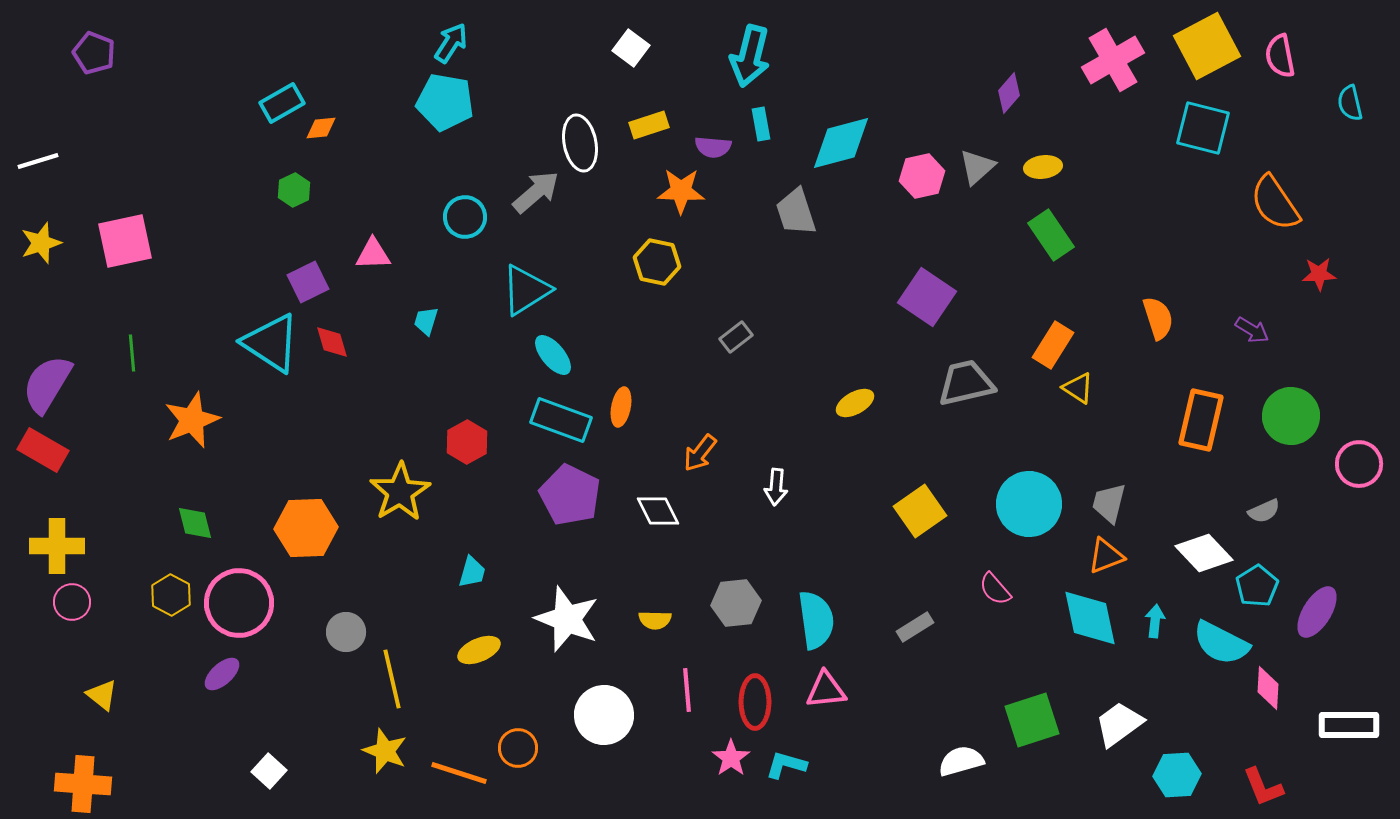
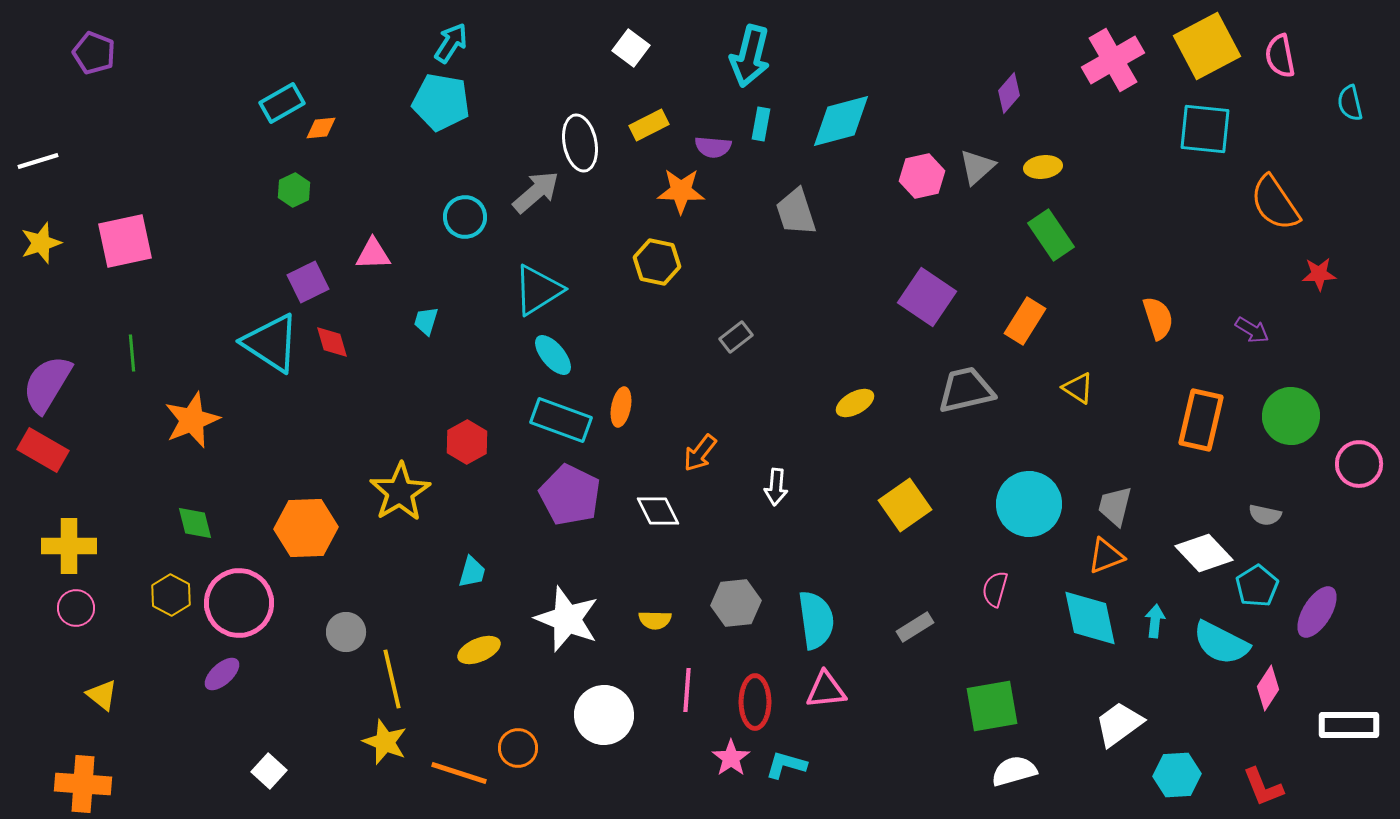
cyan pentagon at (445, 102): moved 4 px left
cyan rectangle at (761, 124): rotated 20 degrees clockwise
yellow rectangle at (649, 125): rotated 9 degrees counterclockwise
cyan square at (1203, 128): moved 2 px right, 1 px down; rotated 8 degrees counterclockwise
cyan diamond at (841, 143): moved 22 px up
cyan triangle at (526, 290): moved 12 px right
orange rectangle at (1053, 345): moved 28 px left, 24 px up
gray trapezoid at (966, 383): moved 7 px down
gray trapezoid at (1109, 503): moved 6 px right, 3 px down
yellow square at (920, 511): moved 15 px left, 6 px up
gray semicircle at (1264, 511): moved 1 px right, 4 px down; rotated 36 degrees clockwise
yellow cross at (57, 546): moved 12 px right
pink semicircle at (995, 589): rotated 57 degrees clockwise
pink circle at (72, 602): moved 4 px right, 6 px down
pink diamond at (1268, 688): rotated 30 degrees clockwise
pink line at (687, 690): rotated 9 degrees clockwise
green square at (1032, 720): moved 40 px left, 14 px up; rotated 8 degrees clockwise
yellow star at (385, 751): moved 9 px up
white semicircle at (961, 761): moved 53 px right, 10 px down
